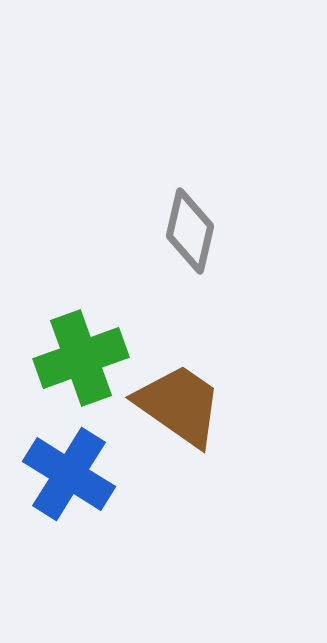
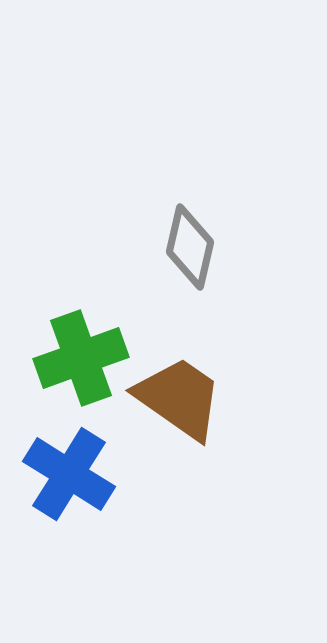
gray diamond: moved 16 px down
brown trapezoid: moved 7 px up
